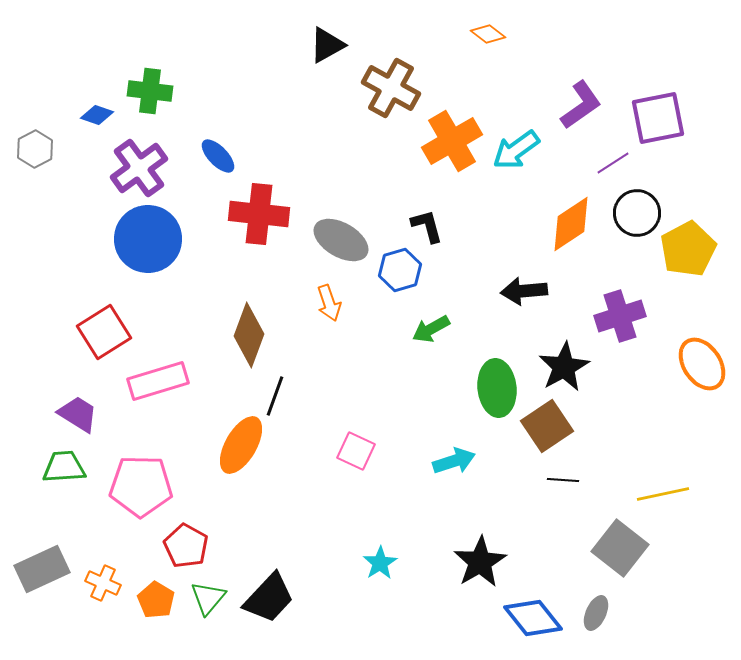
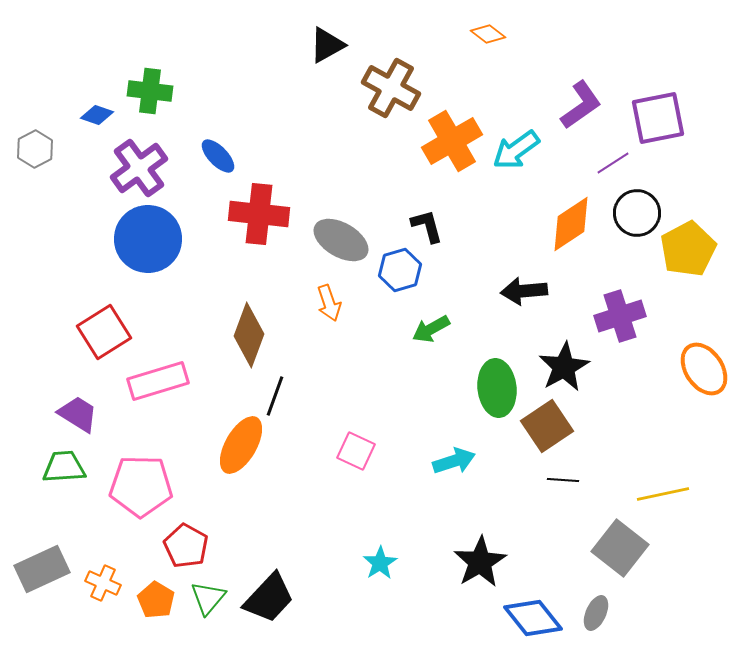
orange ellipse at (702, 364): moved 2 px right, 5 px down
